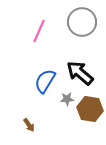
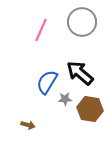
pink line: moved 2 px right, 1 px up
blue semicircle: moved 2 px right, 1 px down
gray star: moved 2 px left
brown arrow: moved 1 px left; rotated 40 degrees counterclockwise
